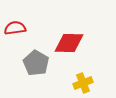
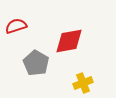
red semicircle: moved 1 px right, 2 px up; rotated 10 degrees counterclockwise
red diamond: moved 2 px up; rotated 12 degrees counterclockwise
